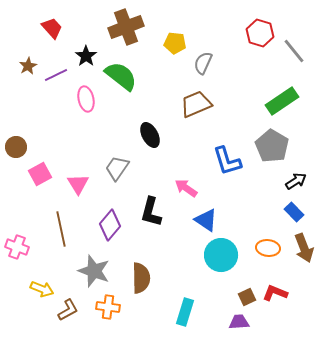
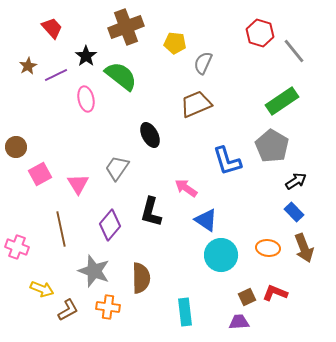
cyan rectangle: rotated 24 degrees counterclockwise
